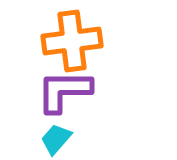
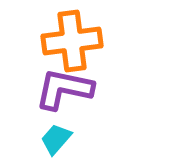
purple L-shape: moved 2 px up; rotated 12 degrees clockwise
